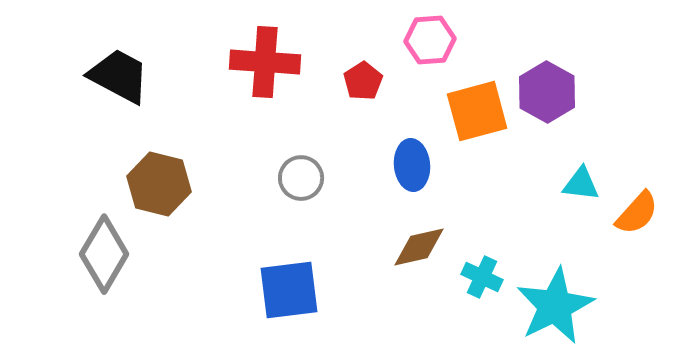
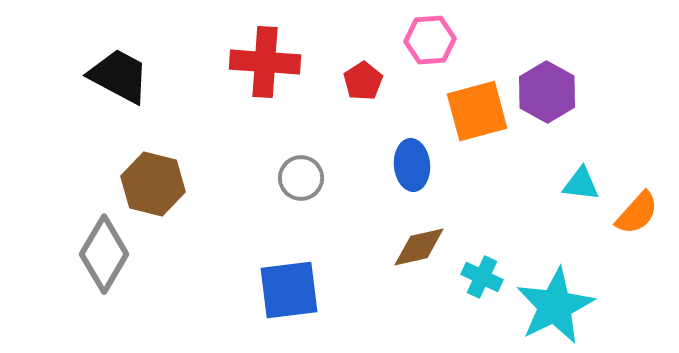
brown hexagon: moved 6 px left
